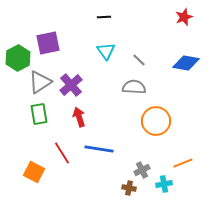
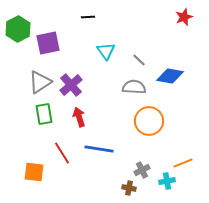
black line: moved 16 px left
green hexagon: moved 29 px up
blue diamond: moved 16 px left, 13 px down
green rectangle: moved 5 px right
orange circle: moved 7 px left
orange square: rotated 20 degrees counterclockwise
cyan cross: moved 3 px right, 3 px up
